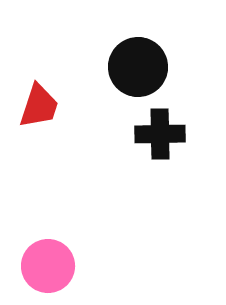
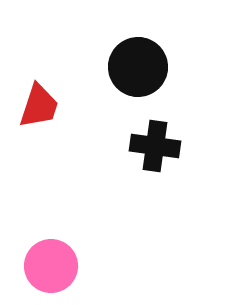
black cross: moved 5 px left, 12 px down; rotated 9 degrees clockwise
pink circle: moved 3 px right
